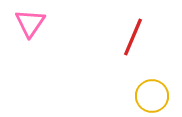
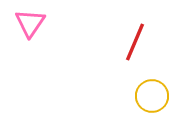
red line: moved 2 px right, 5 px down
